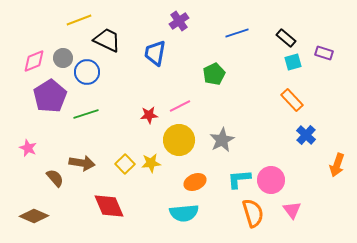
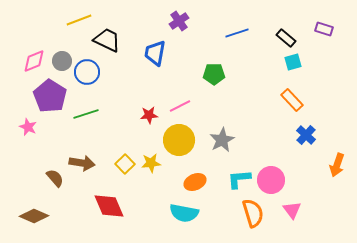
purple rectangle: moved 24 px up
gray circle: moved 1 px left, 3 px down
green pentagon: rotated 25 degrees clockwise
purple pentagon: rotated 8 degrees counterclockwise
pink star: moved 21 px up
cyan semicircle: rotated 16 degrees clockwise
